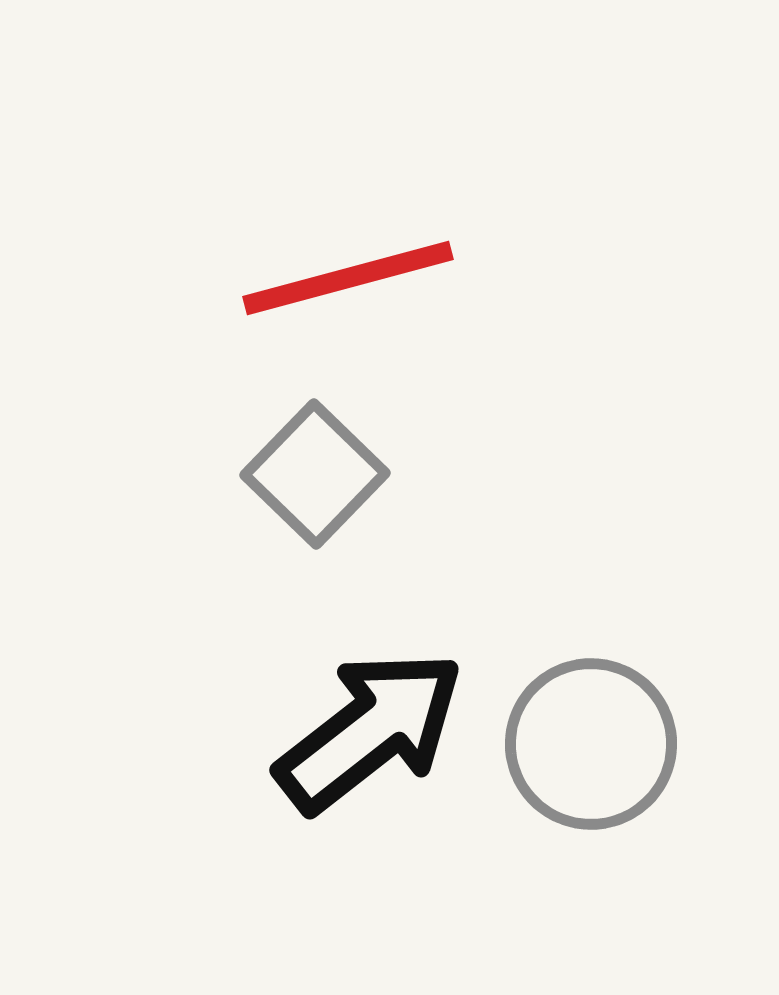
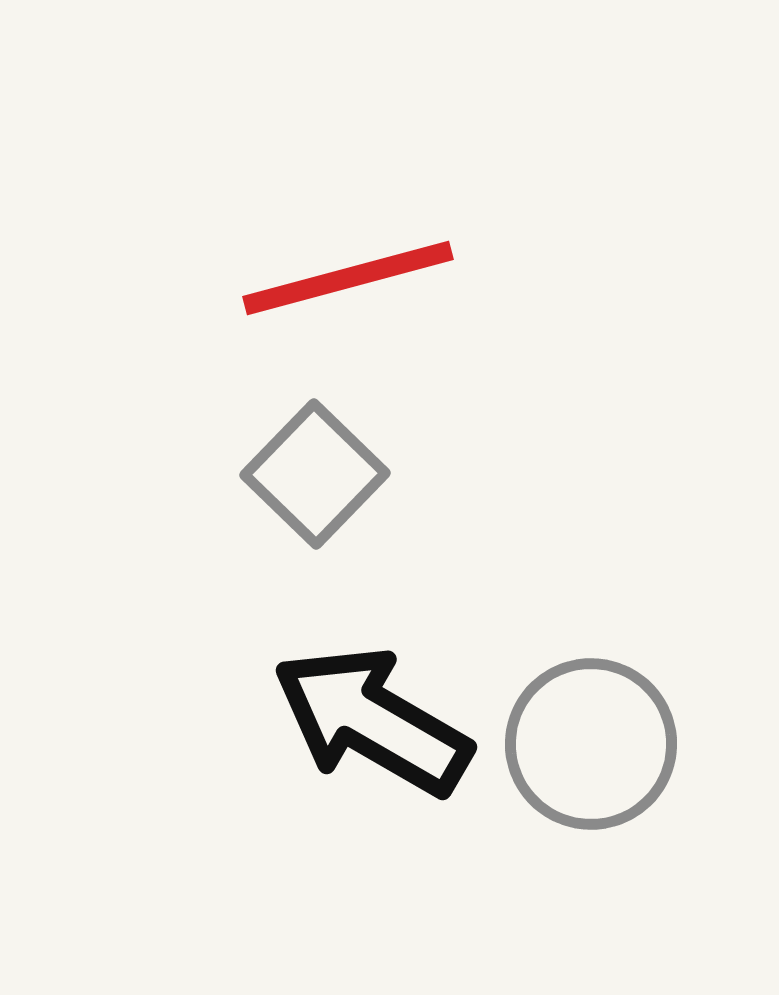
black arrow: moved 2 px right, 10 px up; rotated 112 degrees counterclockwise
